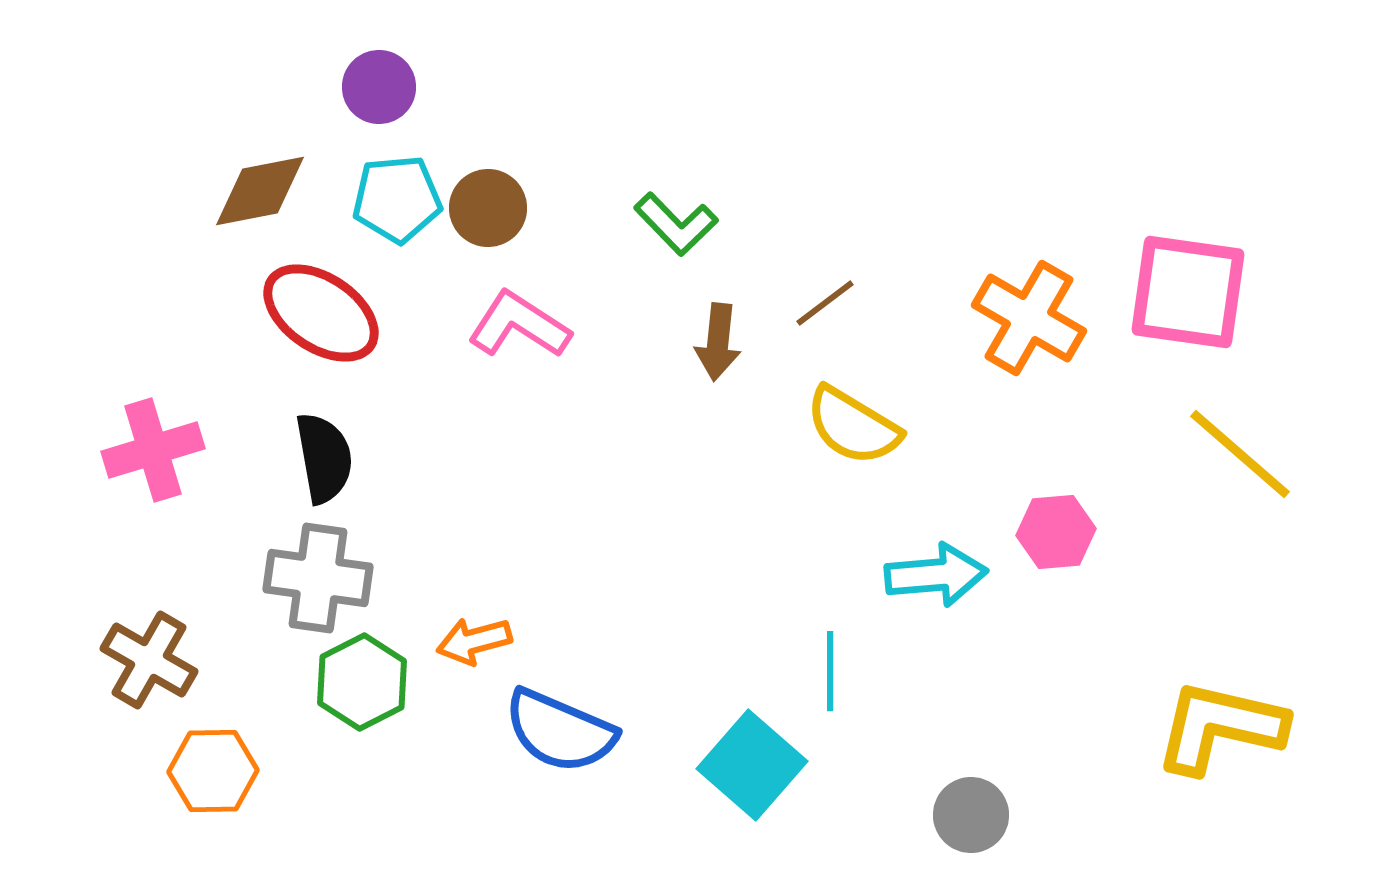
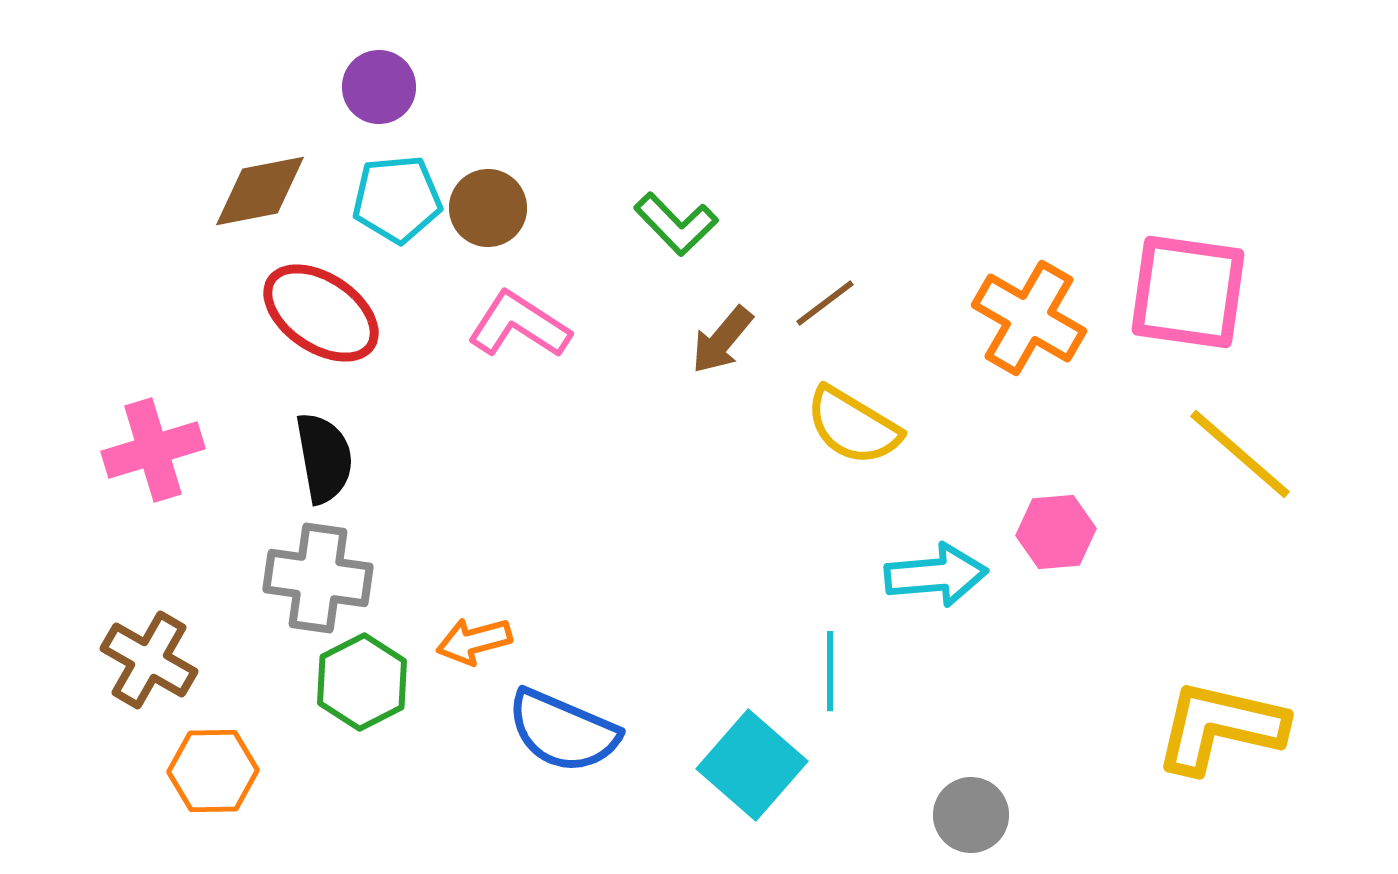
brown arrow: moved 4 px right, 2 px up; rotated 34 degrees clockwise
blue semicircle: moved 3 px right
